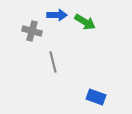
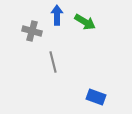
blue arrow: rotated 90 degrees counterclockwise
